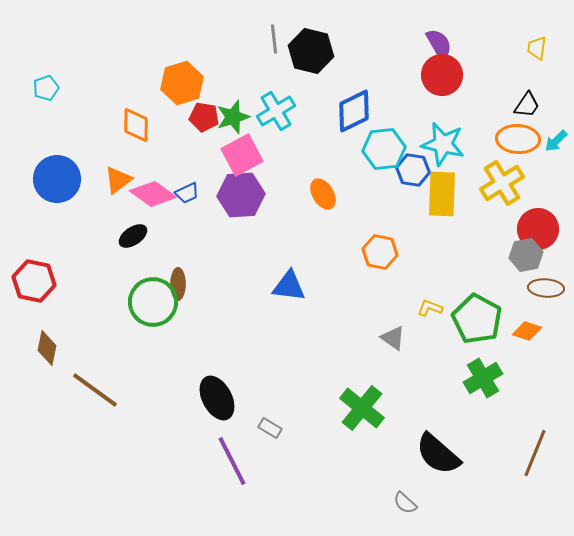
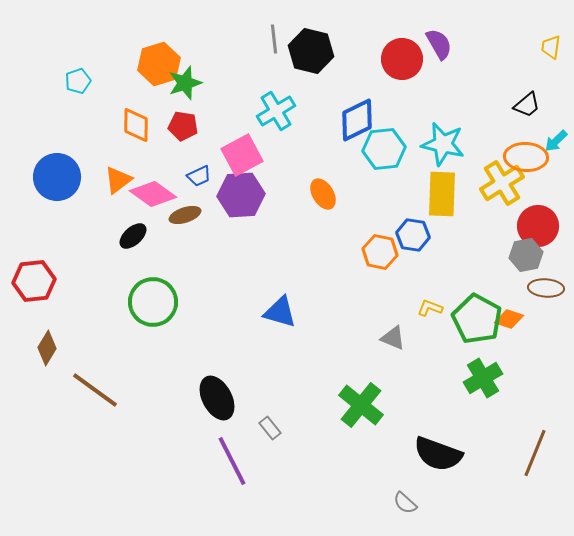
yellow trapezoid at (537, 48): moved 14 px right, 1 px up
red circle at (442, 75): moved 40 px left, 16 px up
orange hexagon at (182, 83): moved 23 px left, 19 px up
cyan pentagon at (46, 88): moved 32 px right, 7 px up
black trapezoid at (527, 105): rotated 16 degrees clockwise
blue diamond at (354, 111): moved 3 px right, 9 px down
red pentagon at (204, 117): moved 21 px left, 9 px down
green star at (233, 117): moved 48 px left, 34 px up
orange ellipse at (518, 139): moved 8 px right, 18 px down
blue hexagon at (413, 170): moved 65 px down
blue circle at (57, 179): moved 2 px up
blue trapezoid at (187, 193): moved 12 px right, 17 px up
red circle at (538, 229): moved 3 px up
black ellipse at (133, 236): rotated 8 degrees counterclockwise
red hexagon at (34, 281): rotated 18 degrees counterclockwise
brown ellipse at (178, 284): moved 7 px right, 69 px up; rotated 72 degrees clockwise
blue triangle at (289, 286): moved 9 px left, 26 px down; rotated 9 degrees clockwise
orange diamond at (527, 331): moved 18 px left, 12 px up
gray triangle at (393, 338): rotated 12 degrees counterclockwise
brown diamond at (47, 348): rotated 20 degrees clockwise
green cross at (362, 408): moved 1 px left, 3 px up
gray rectangle at (270, 428): rotated 20 degrees clockwise
black semicircle at (438, 454): rotated 21 degrees counterclockwise
